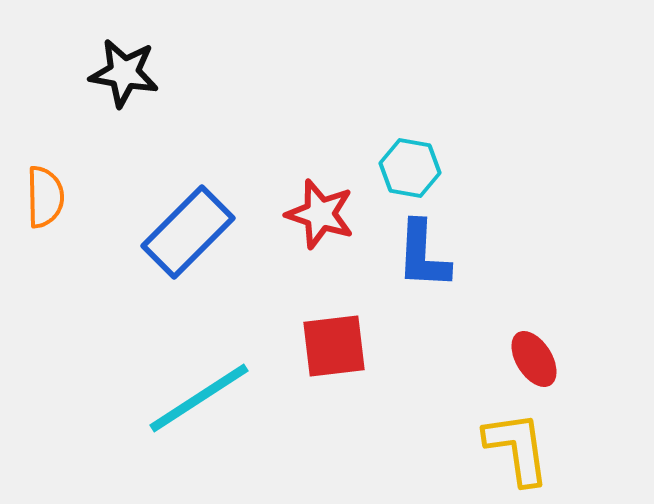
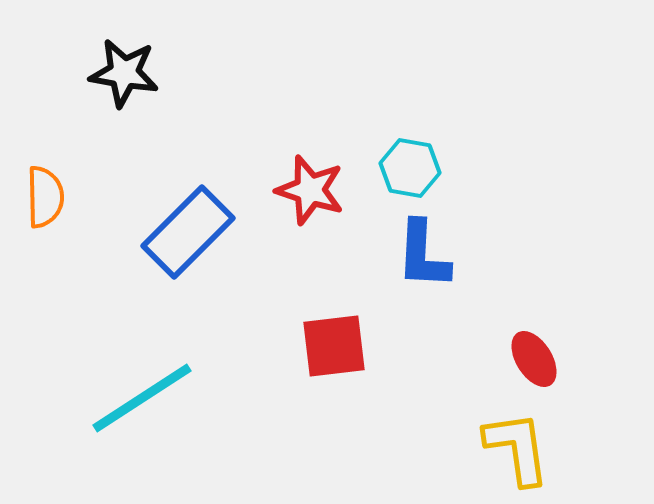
red star: moved 10 px left, 24 px up
cyan line: moved 57 px left
